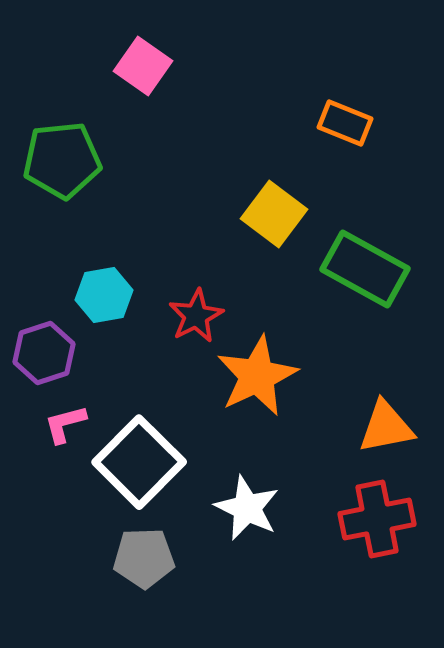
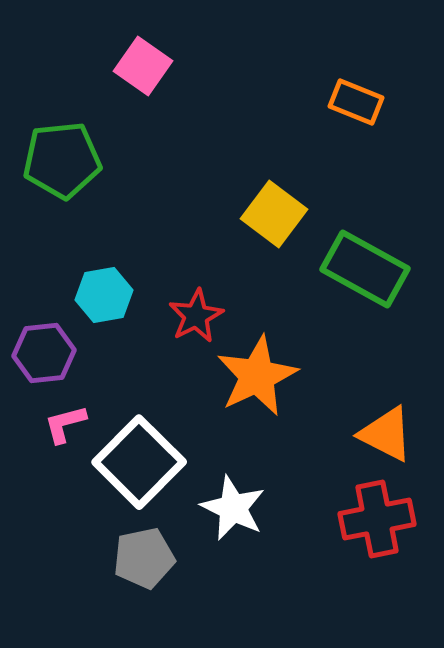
orange rectangle: moved 11 px right, 21 px up
purple hexagon: rotated 12 degrees clockwise
orange triangle: moved 7 px down; rotated 38 degrees clockwise
white star: moved 14 px left
gray pentagon: rotated 10 degrees counterclockwise
